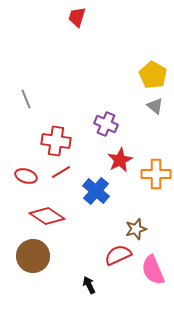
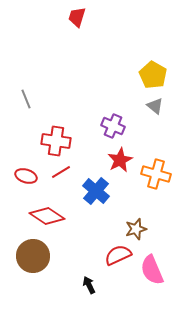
purple cross: moved 7 px right, 2 px down
orange cross: rotated 16 degrees clockwise
pink semicircle: moved 1 px left
